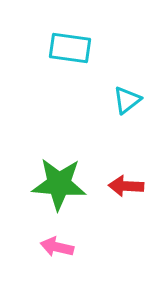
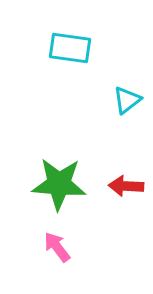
pink arrow: rotated 40 degrees clockwise
